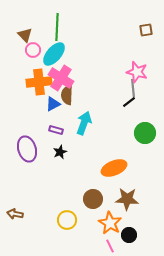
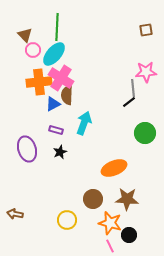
pink star: moved 9 px right; rotated 20 degrees counterclockwise
orange star: rotated 15 degrees counterclockwise
